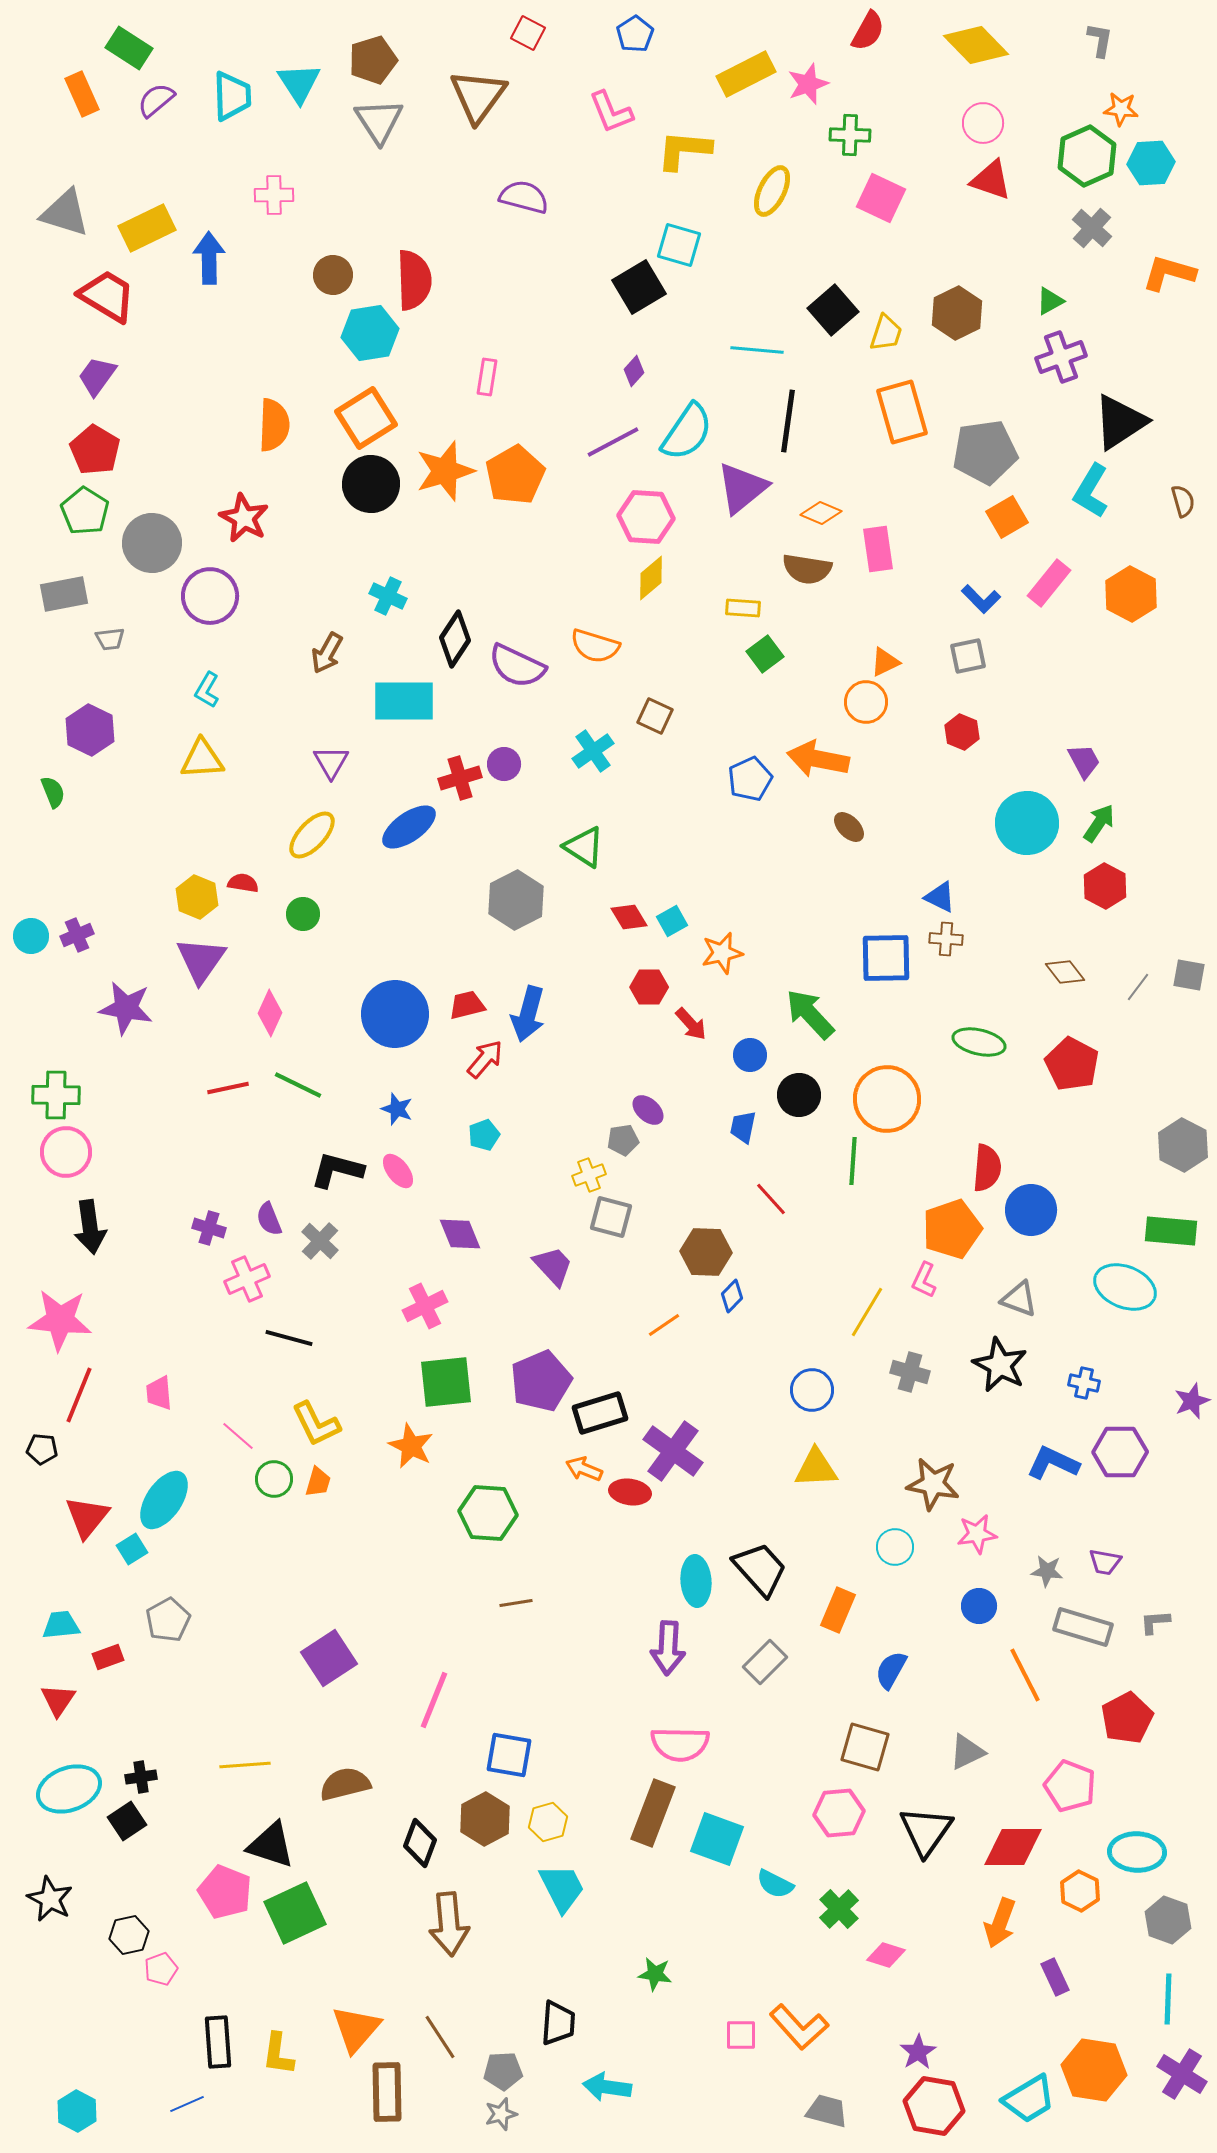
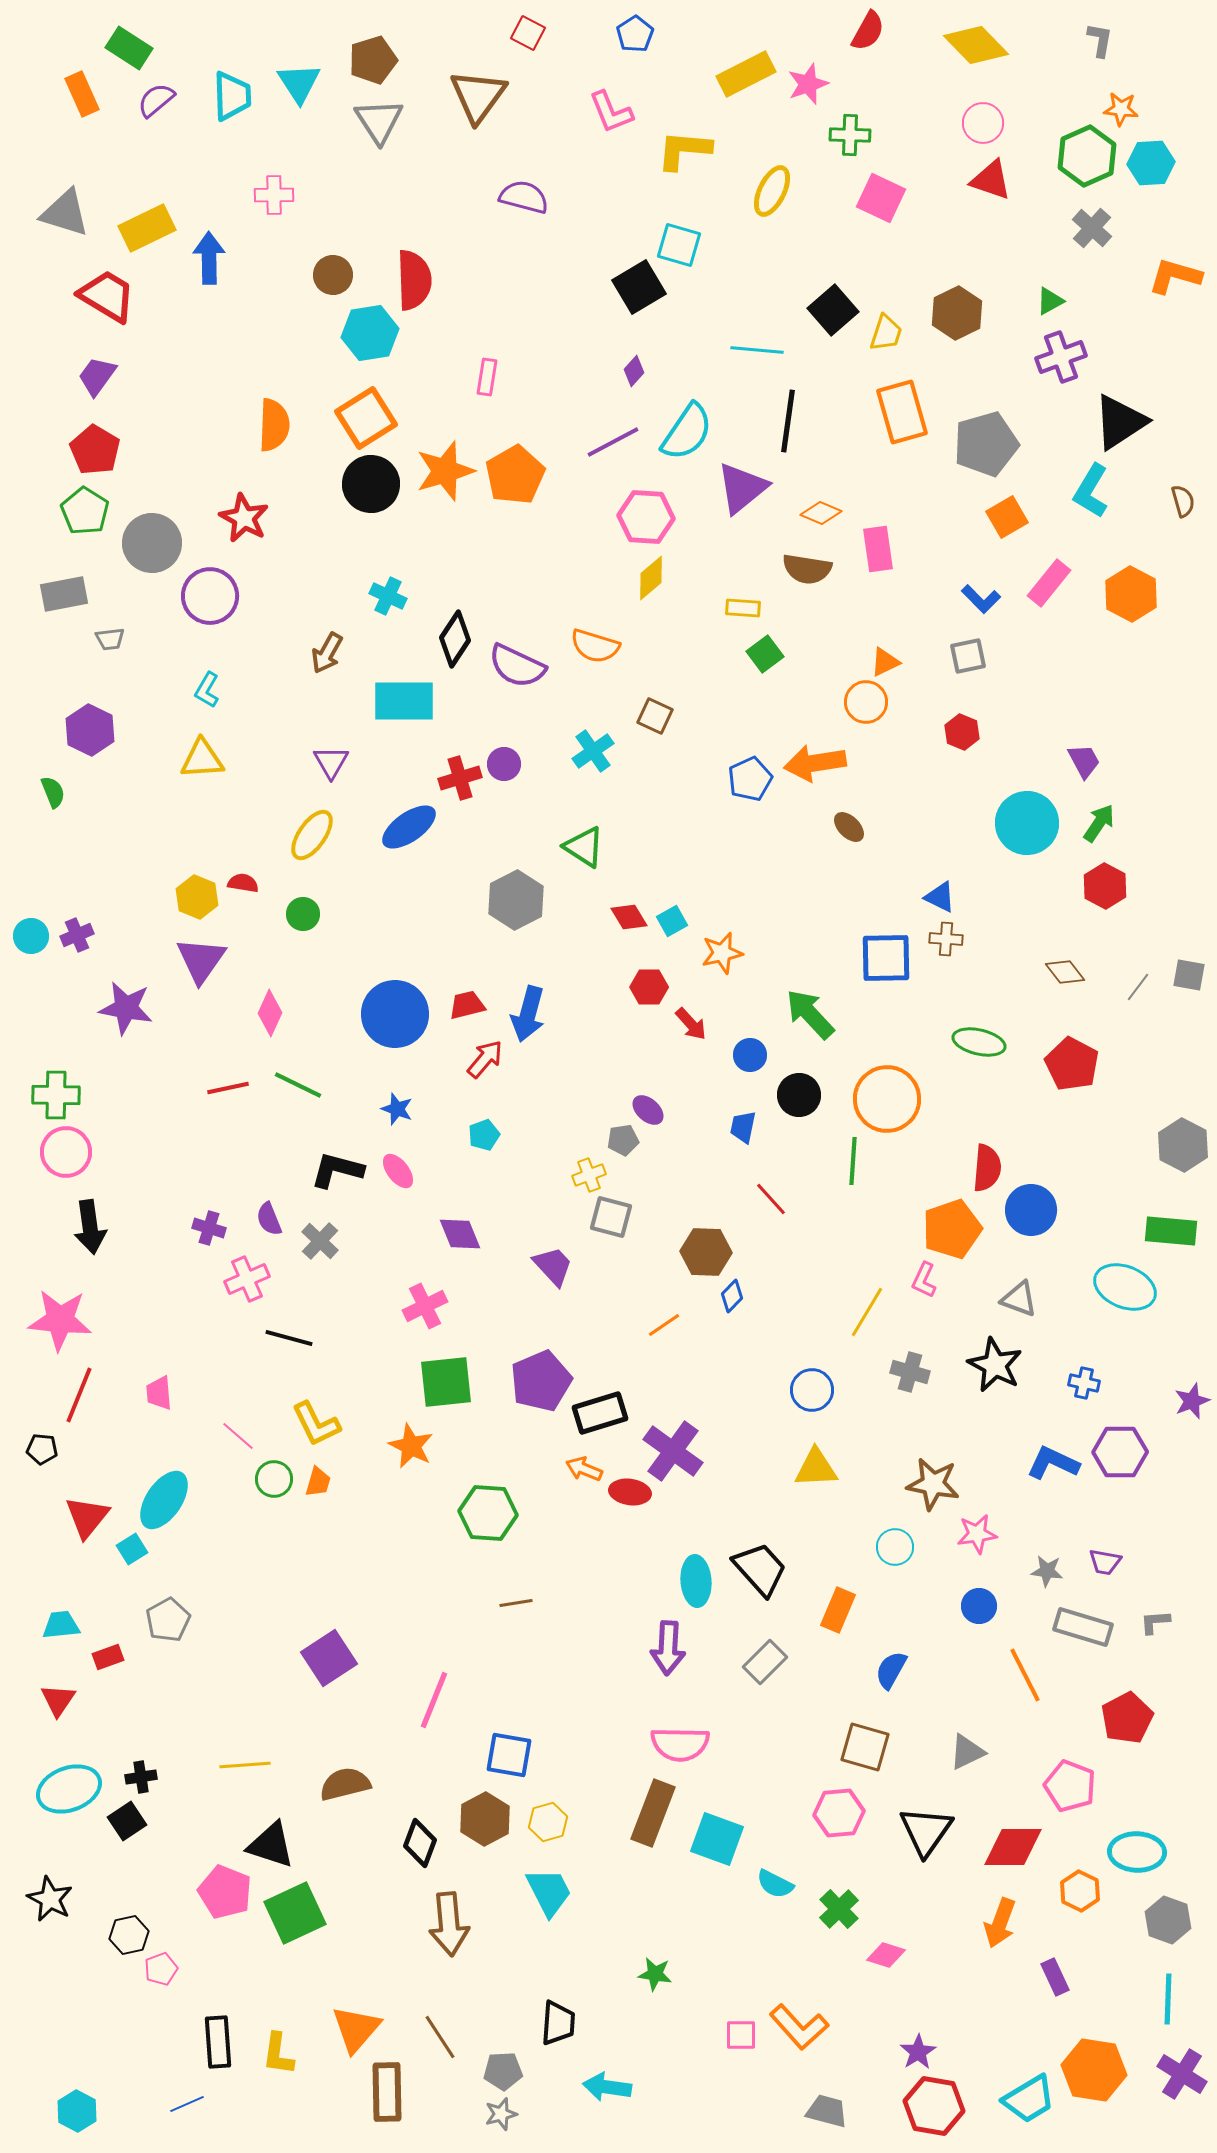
orange L-shape at (1169, 273): moved 6 px right, 3 px down
gray pentagon at (985, 452): moved 1 px right, 8 px up; rotated 8 degrees counterclockwise
orange arrow at (818, 759): moved 3 px left, 4 px down; rotated 20 degrees counterclockwise
yellow ellipse at (312, 835): rotated 8 degrees counterclockwise
black star at (1000, 1365): moved 5 px left
cyan trapezoid at (562, 1888): moved 13 px left, 4 px down
